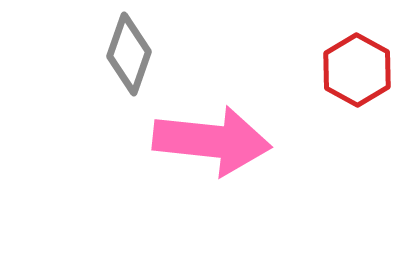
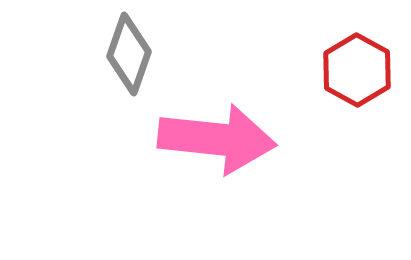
pink arrow: moved 5 px right, 2 px up
